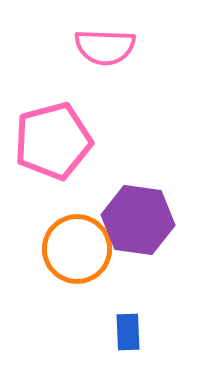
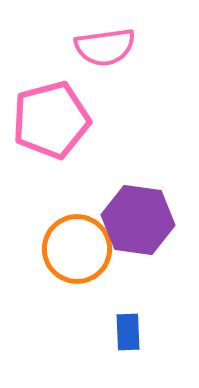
pink semicircle: rotated 10 degrees counterclockwise
pink pentagon: moved 2 px left, 21 px up
